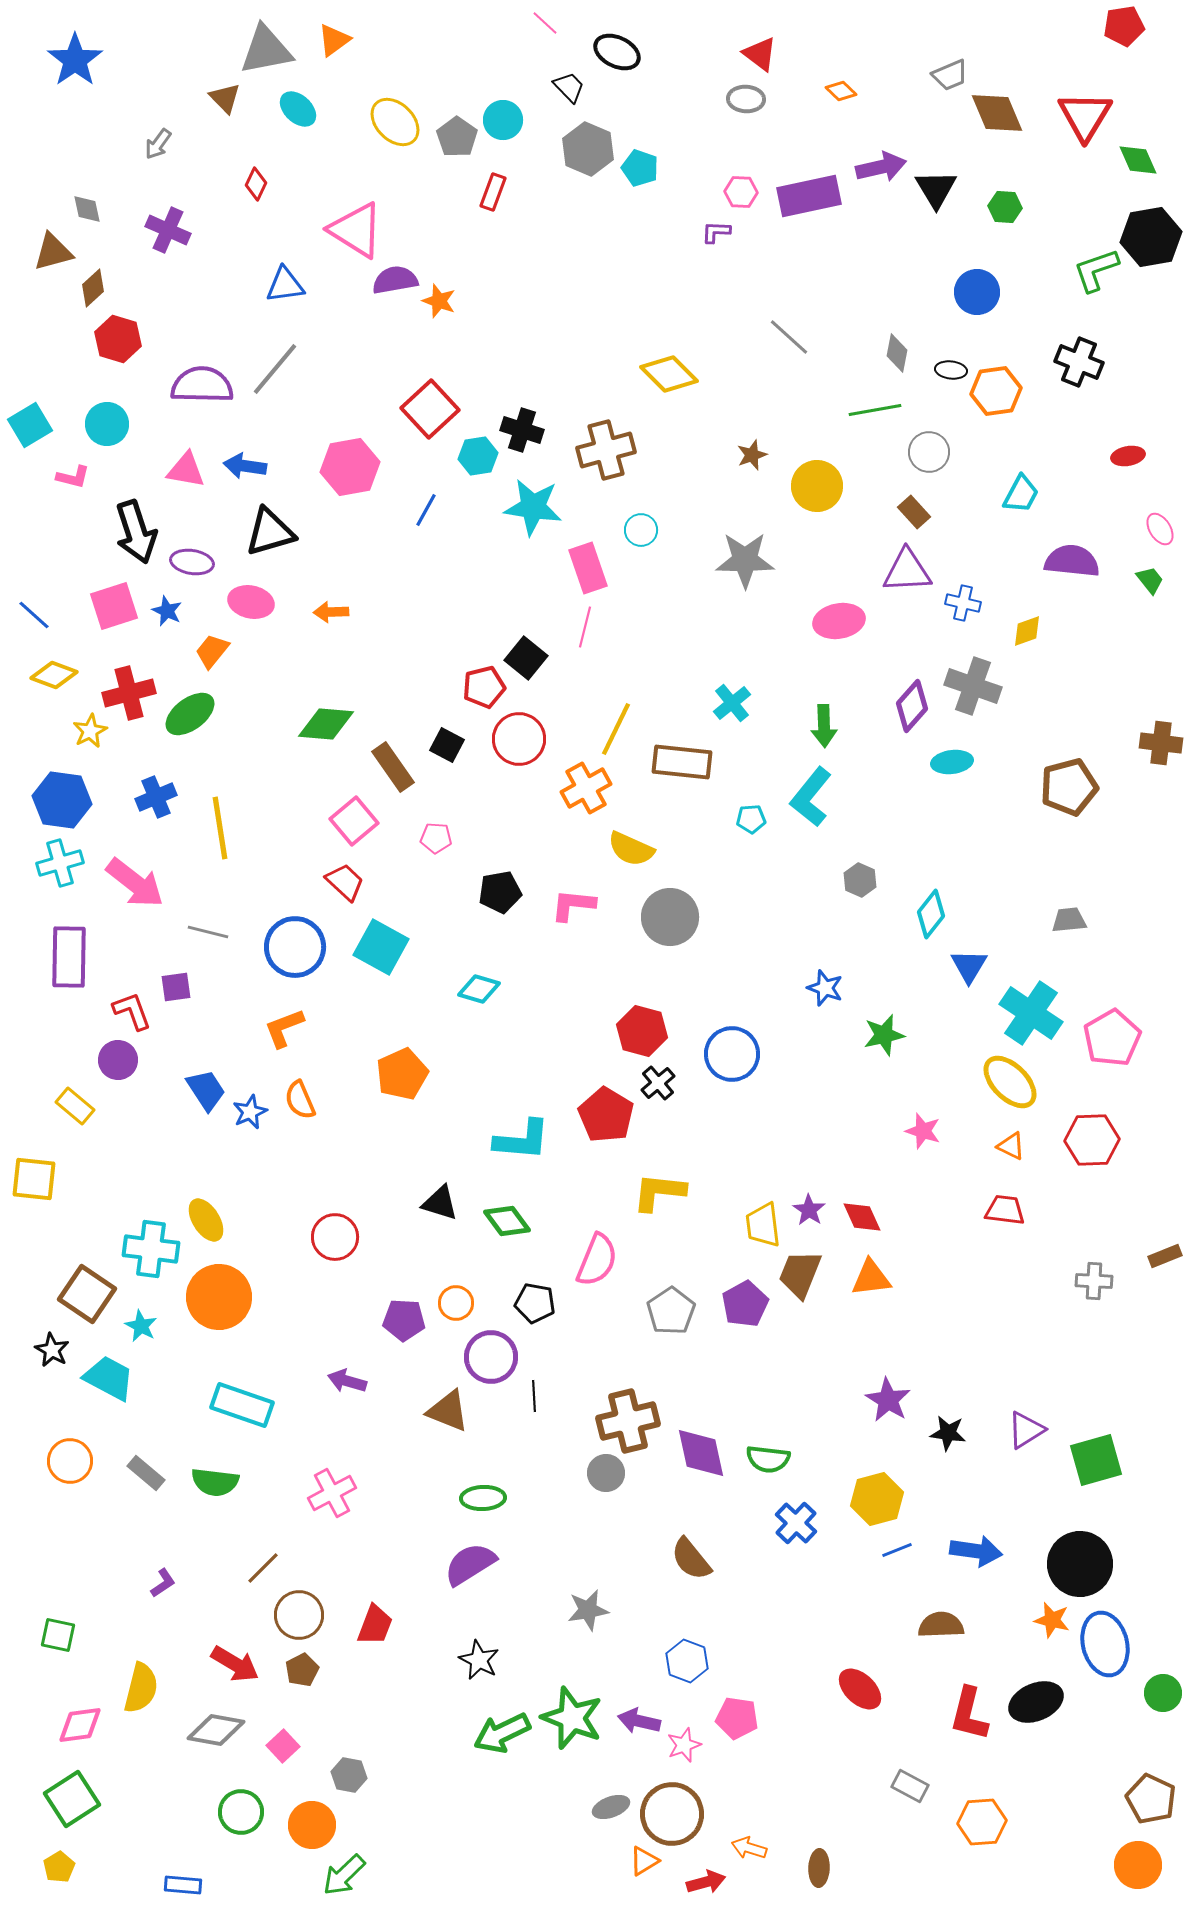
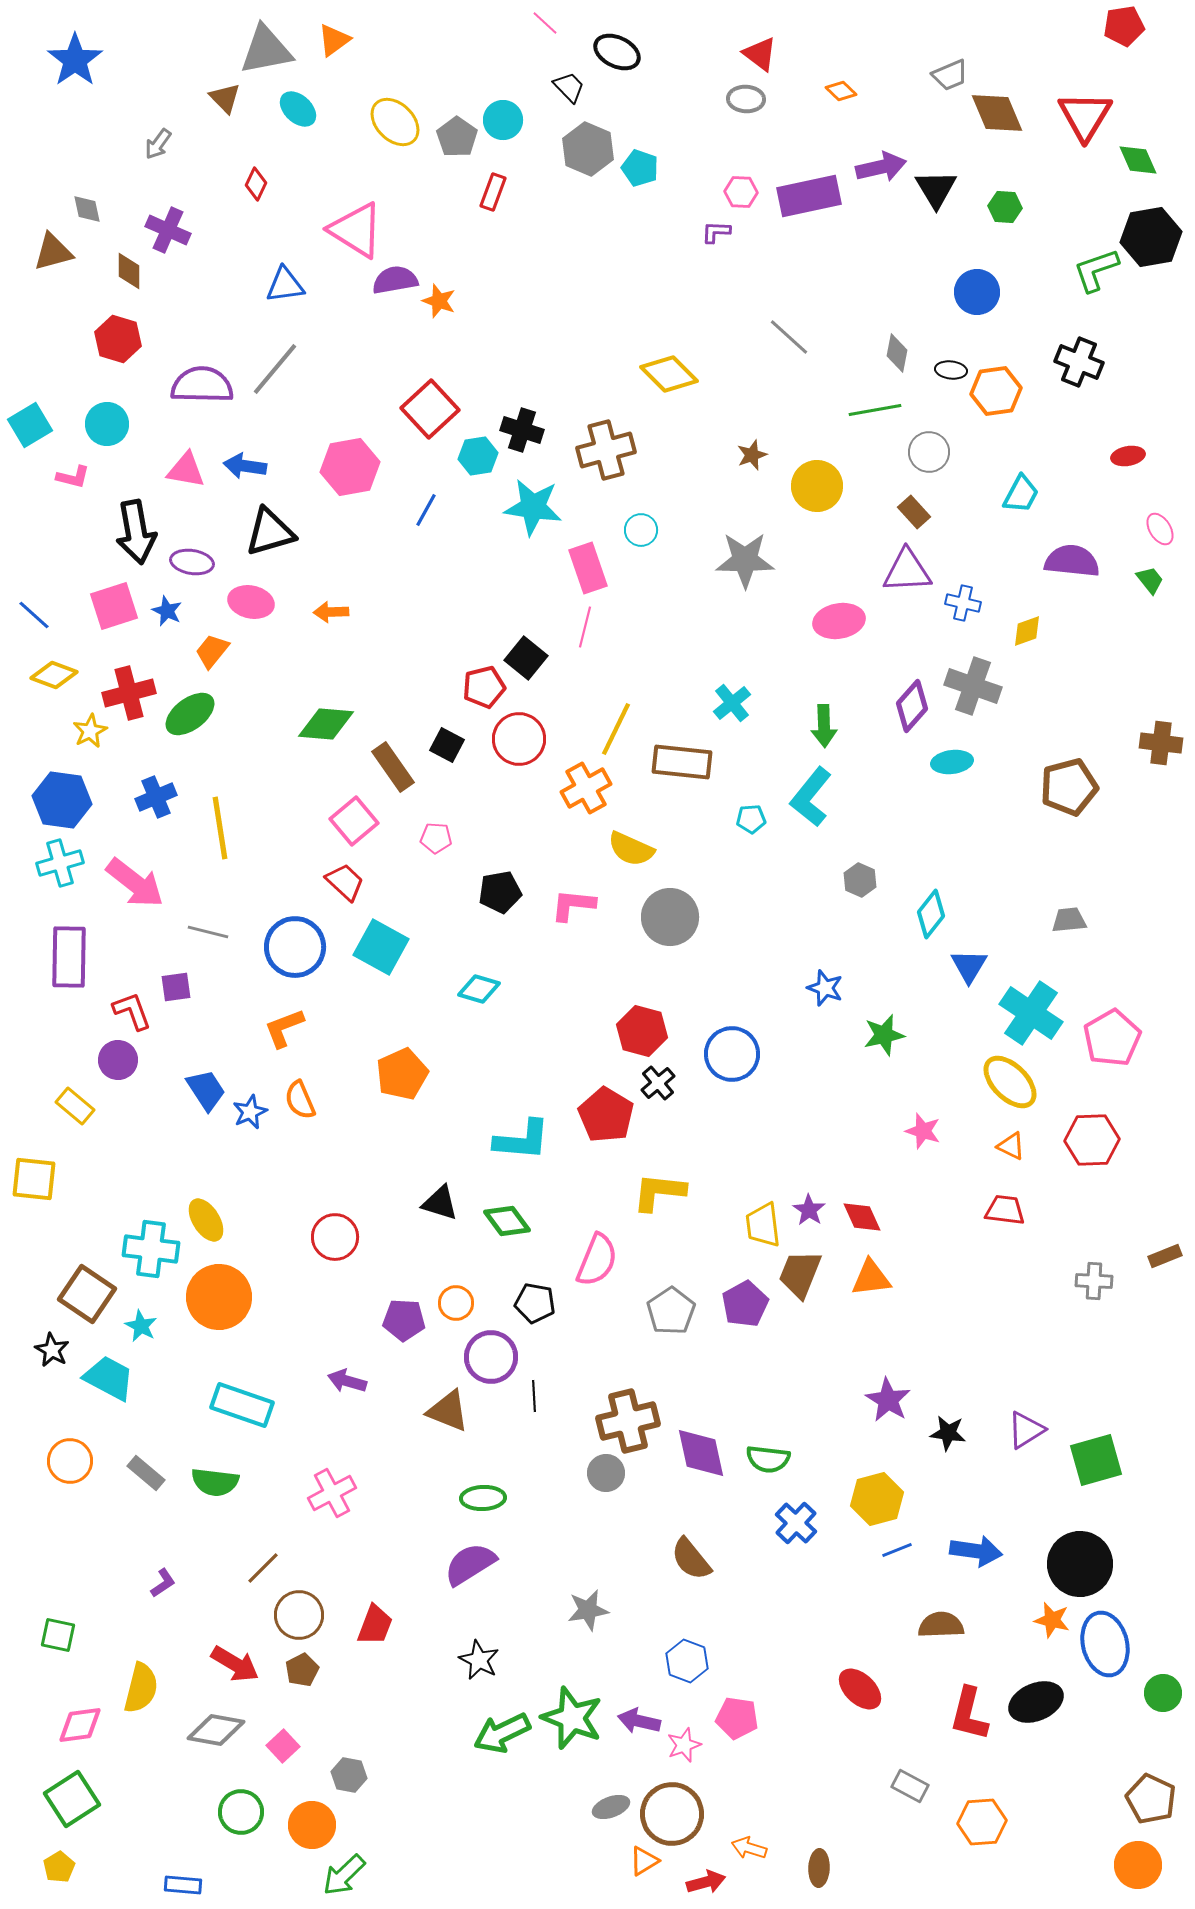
brown diamond at (93, 288): moved 36 px right, 17 px up; rotated 48 degrees counterclockwise
black arrow at (136, 532): rotated 8 degrees clockwise
